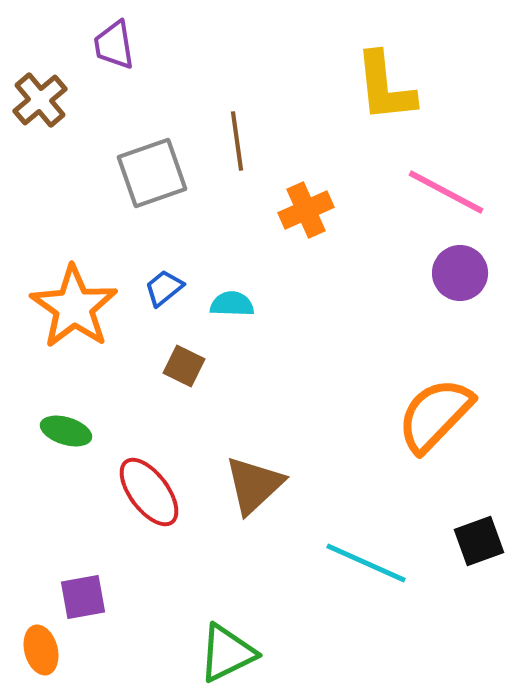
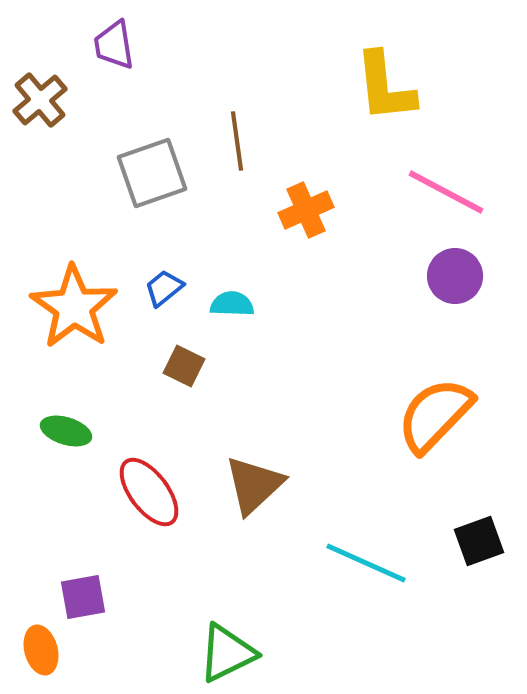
purple circle: moved 5 px left, 3 px down
